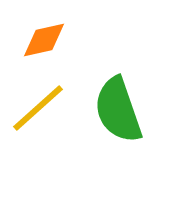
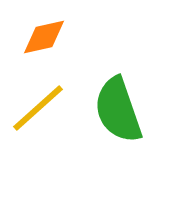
orange diamond: moved 3 px up
